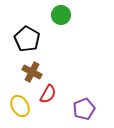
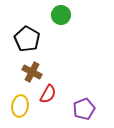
yellow ellipse: rotated 40 degrees clockwise
